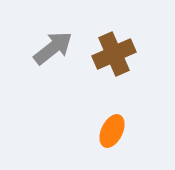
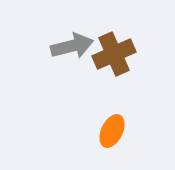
gray arrow: moved 19 px right, 2 px up; rotated 24 degrees clockwise
